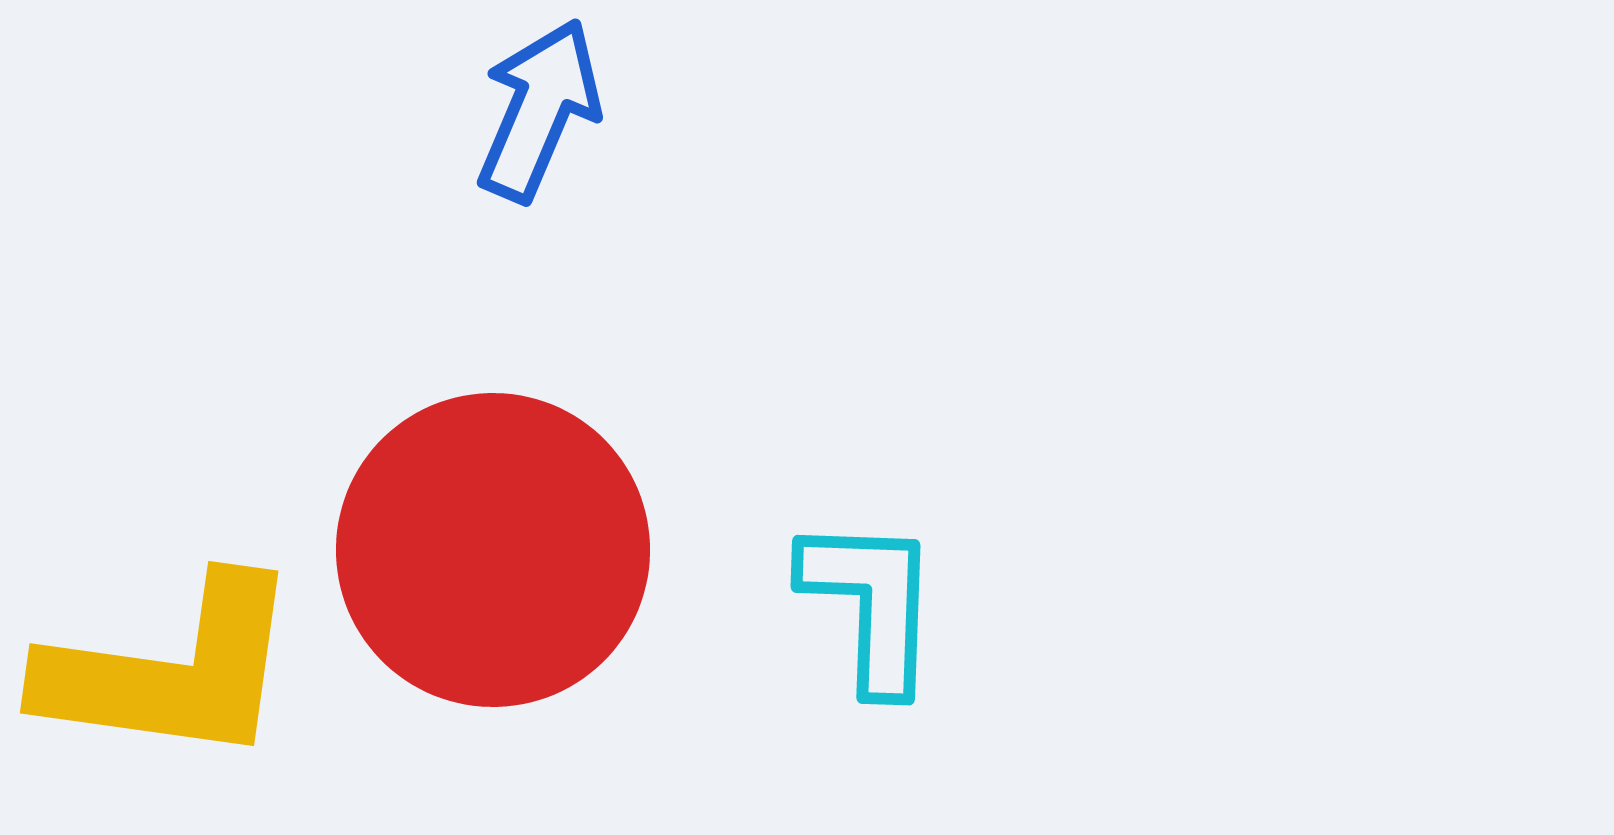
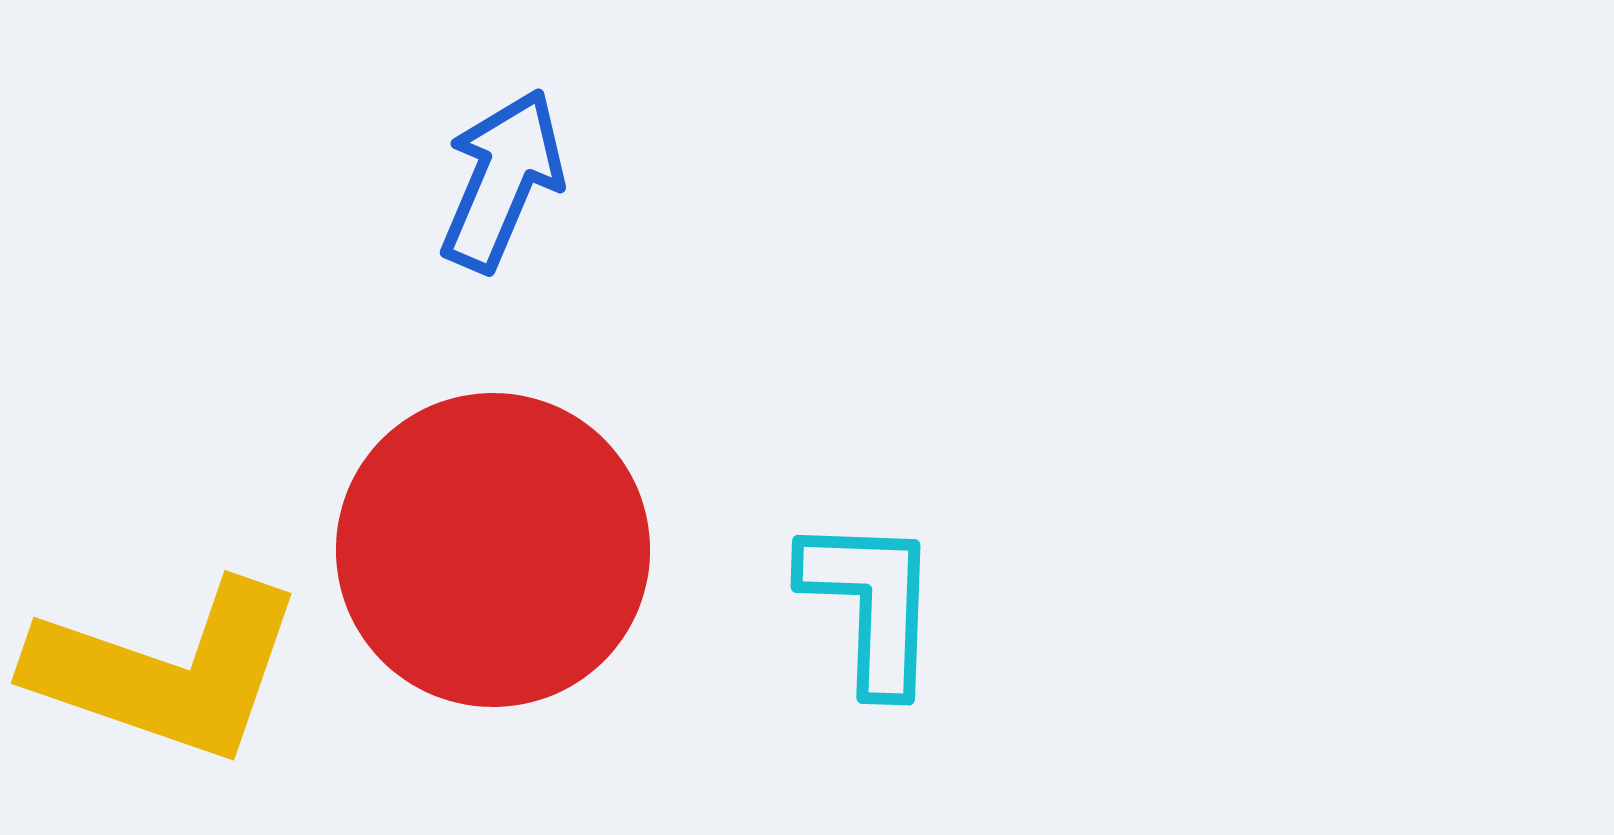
blue arrow: moved 37 px left, 70 px down
yellow L-shape: moved 4 px left; rotated 11 degrees clockwise
